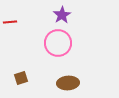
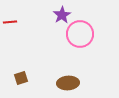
pink circle: moved 22 px right, 9 px up
